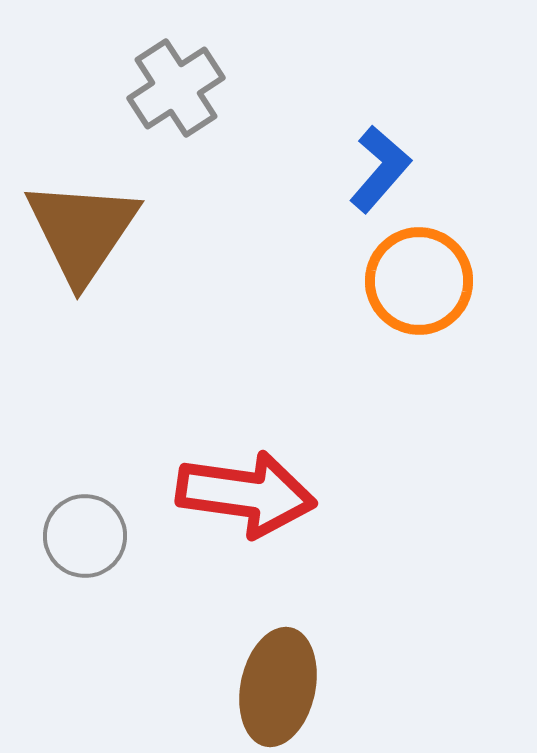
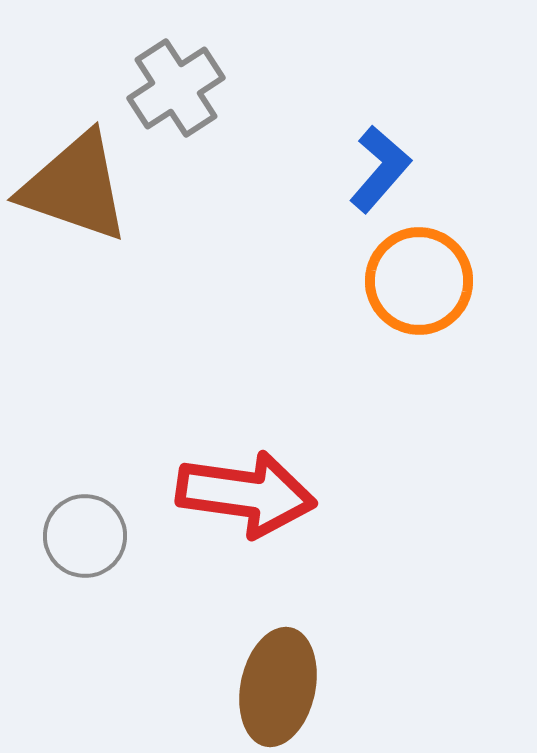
brown triangle: moved 7 px left, 44 px up; rotated 45 degrees counterclockwise
